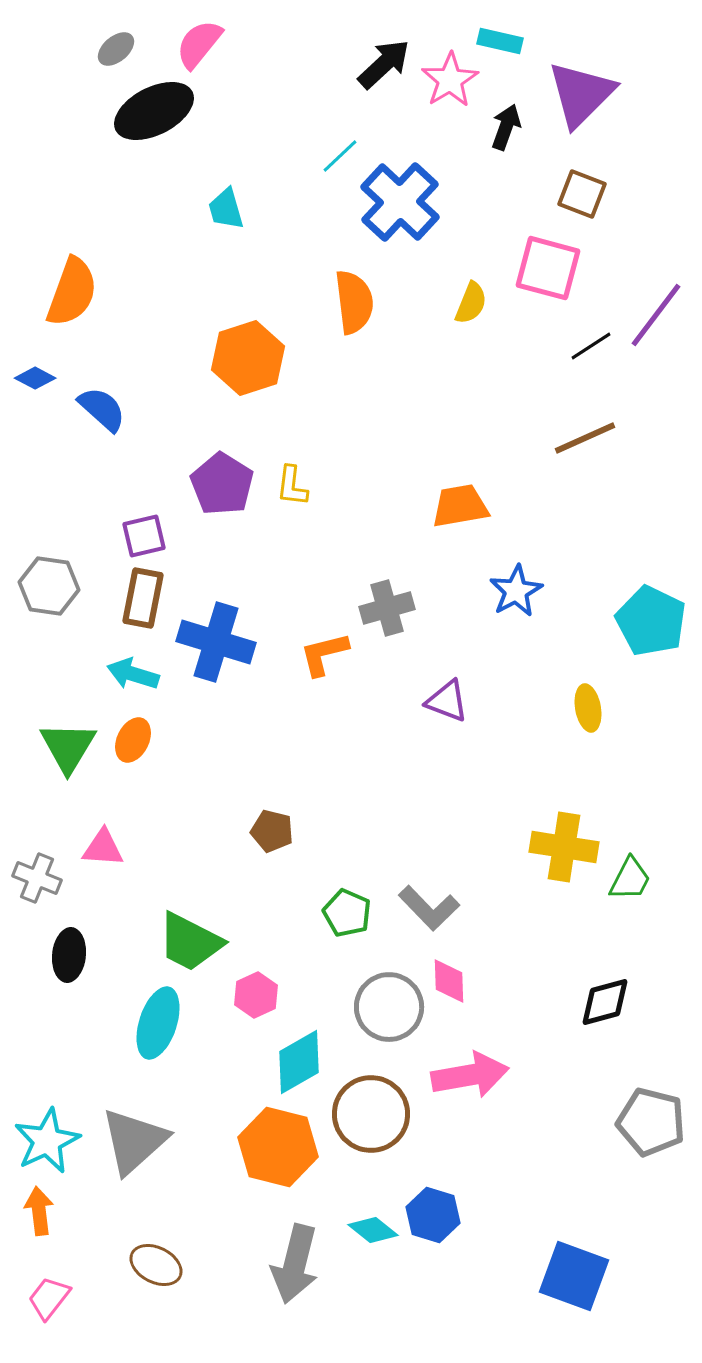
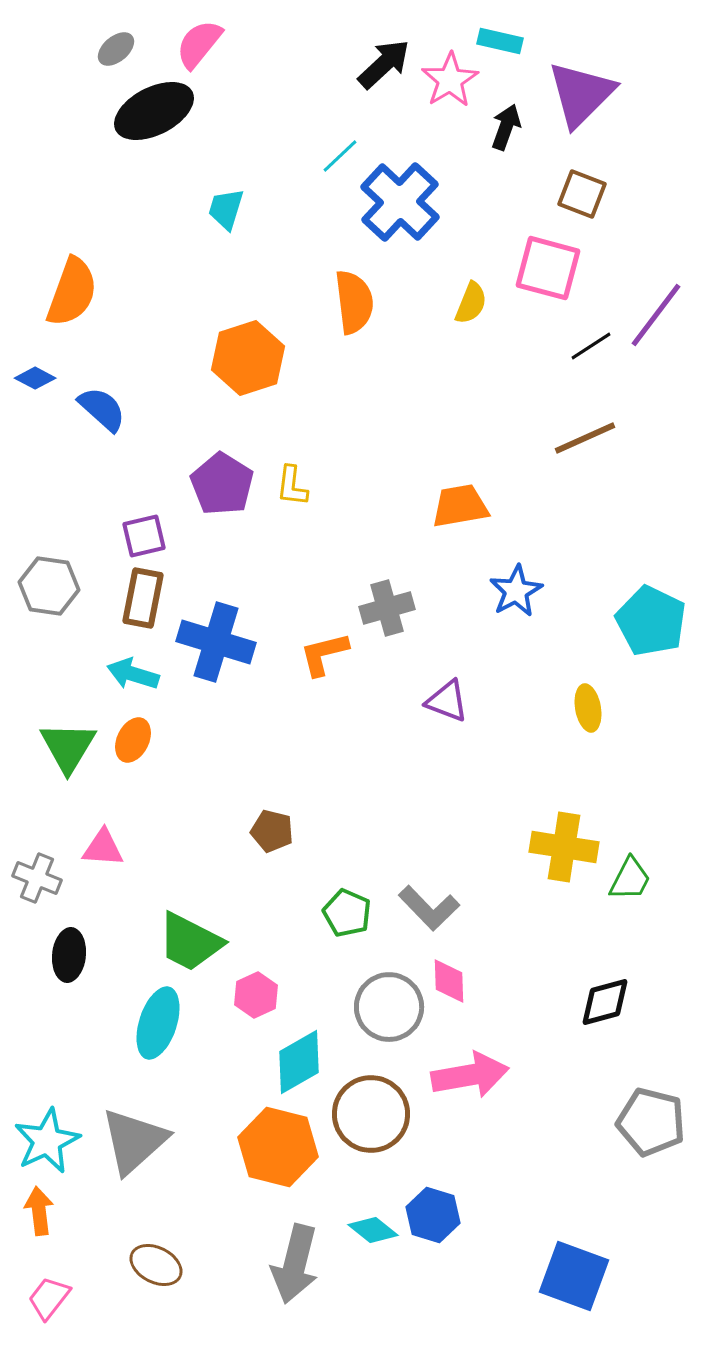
cyan trapezoid at (226, 209): rotated 33 degrees clockwise
